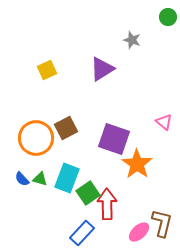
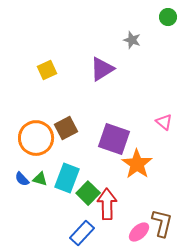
green square: rotated 10 degrees counterclockwise
